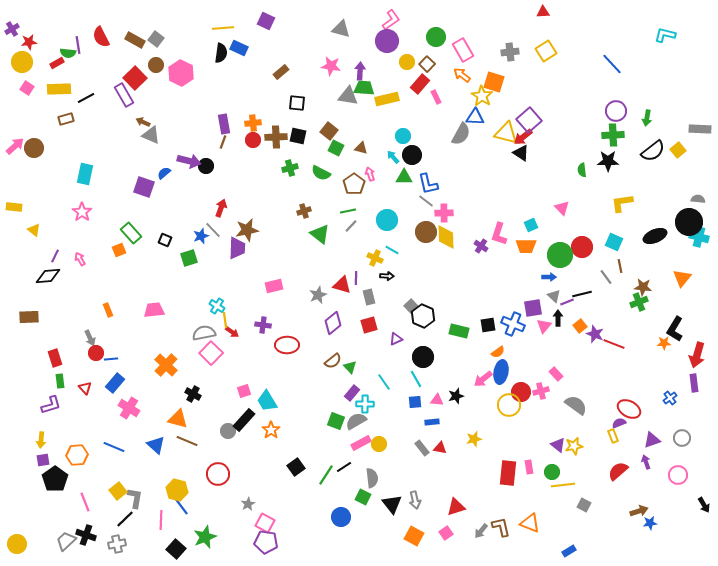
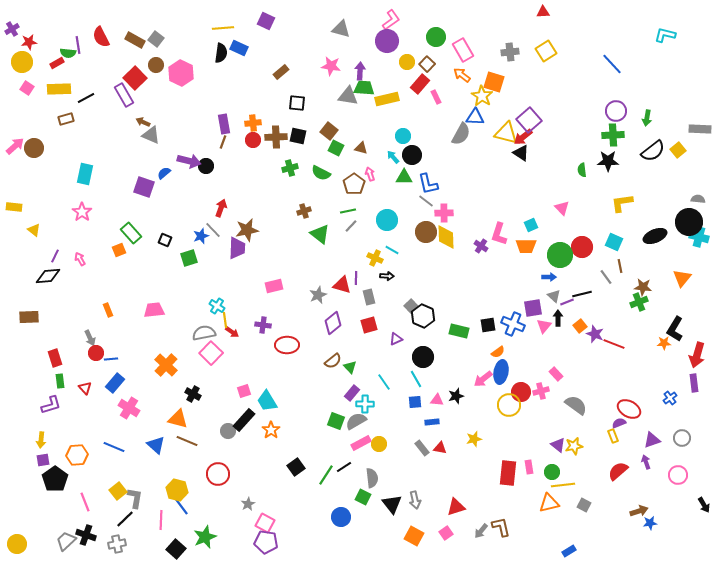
orange triangle at (530, 523): moved 19 px right, 20 px up; rotated 35 degrees counterclockwise
